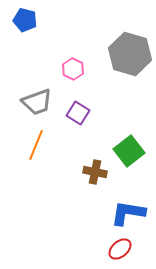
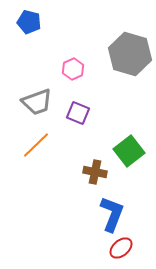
blue pentagon: moved 4 px right, 2 px down
pink hexagon: rotated 10 degrees clockwise
purple square: rotated 10 degrees counterclockwise
orange line: rotated 24 degrees clockwise
blue L-shape: moved 16 px left, 1 px down; rotated 102 degrees clockwise
red ellipse: moved 1 px right, 1 px up
